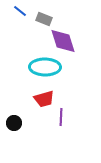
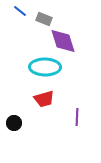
purple line: moved 16 px right
